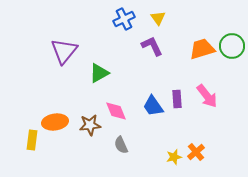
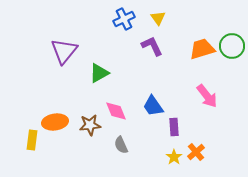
purple rectangle: moved 3 px left, 28 px down
yellow star: rotated 21 degrees counterclockwise
